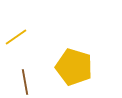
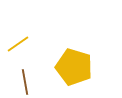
yellow line: moved 2 px right, 7 px down
